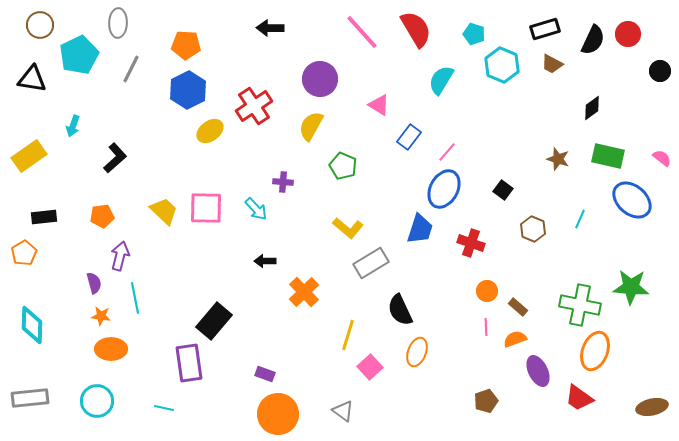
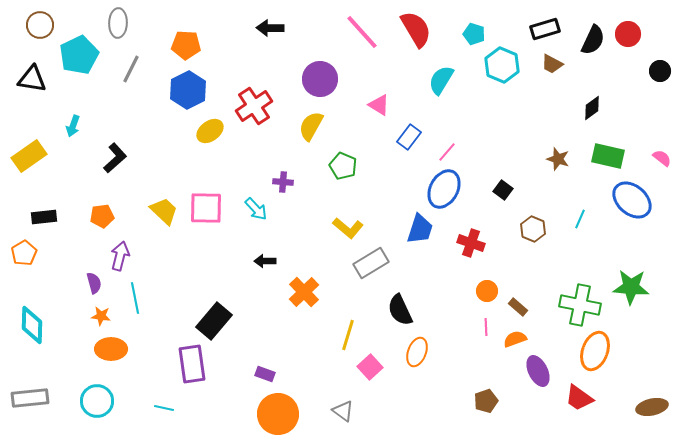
purple rectangle at (189, 363): moved 3 px right, 1 px down
